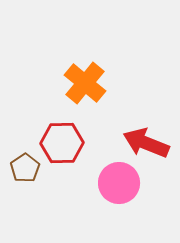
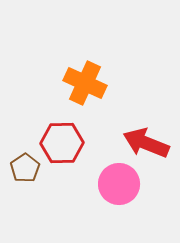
orange cross: rotated 15 degrees counterclockwise
pink circle: moved 1 px down
